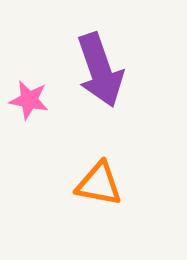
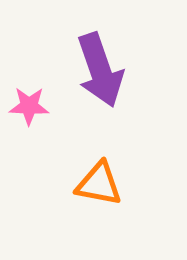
pink star: moved 6 px down; rotated 9 degrees counterclockwise
